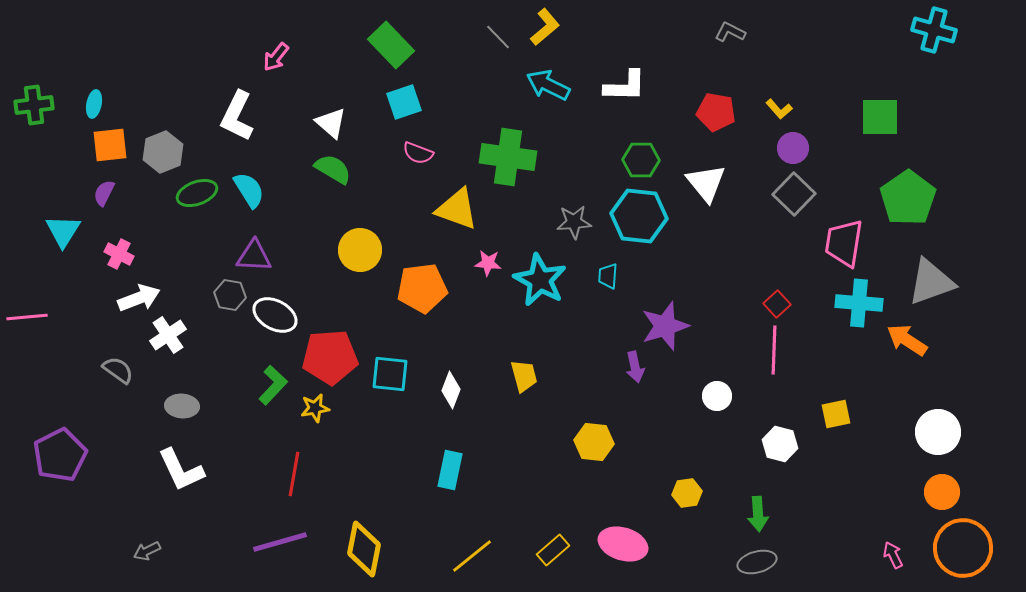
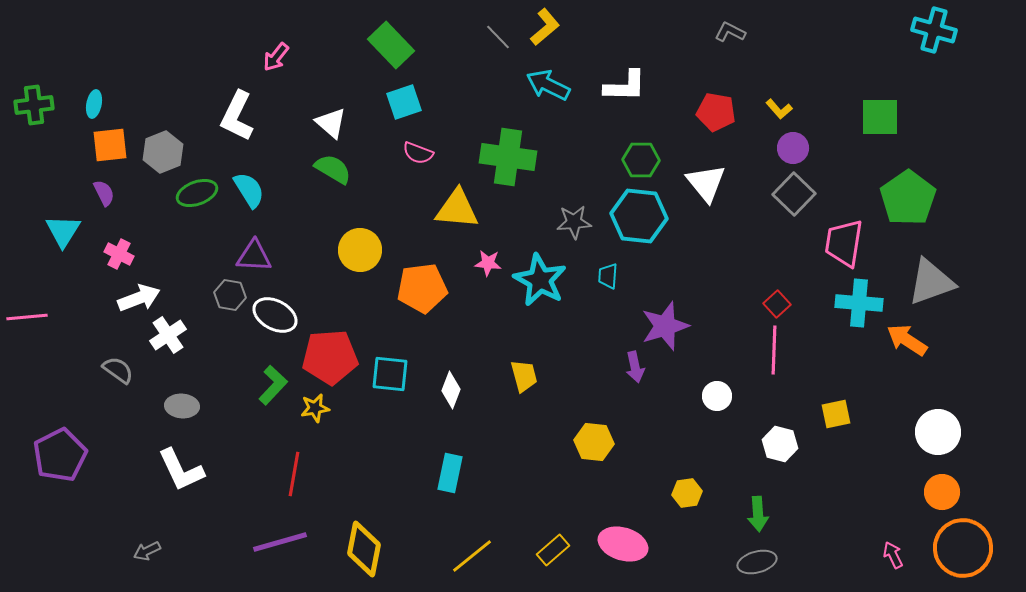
purple semicircle at (104, 193): rotated 128 degrees clockwise
yellow triangle at (457, 209): rotated 15 degrees counterclockwise
cyan rectangle at (450, 470): moved 3 px down
